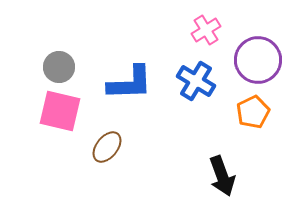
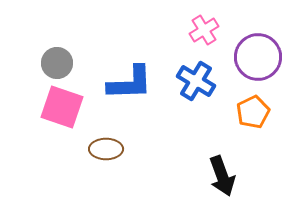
pink cross: moved 2 px left
purple circle: moved 3 px up
gray circle: moved 2 px left, 4 px up
pink square: moved 2 px right, 4 px up; rotated 6 degrees clockwise
brown ellipse: moved 1 px left, 2 px down; rotated 52 degrees clockwise
